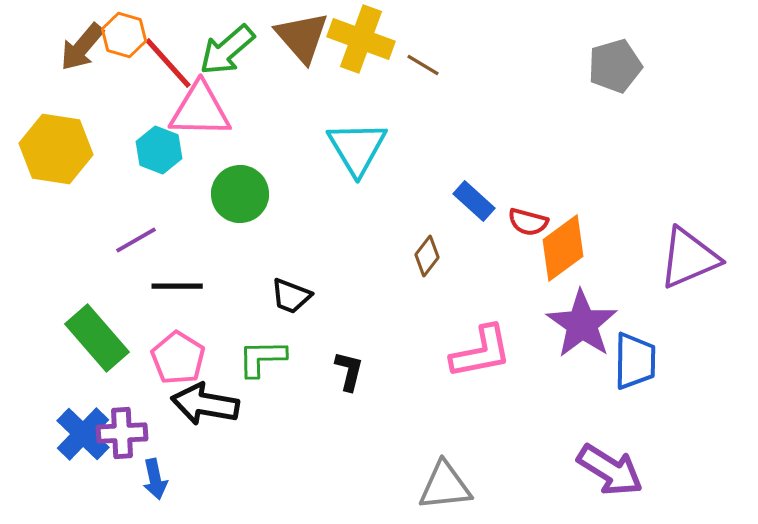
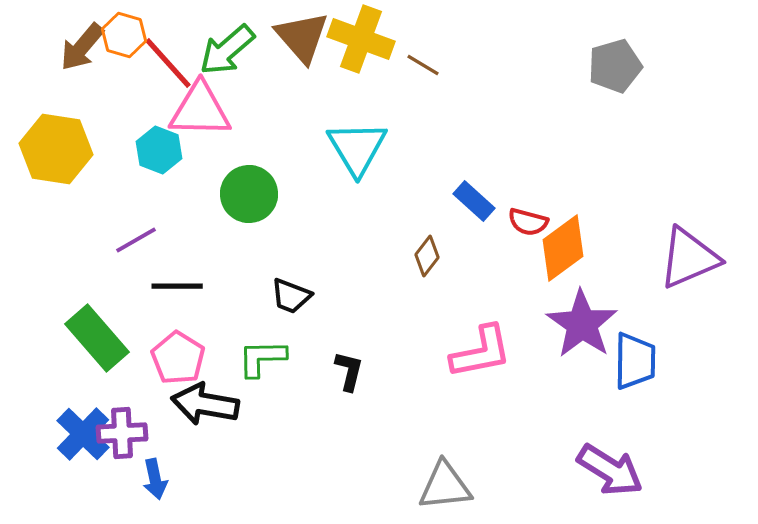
green circle: moved 9 px right
